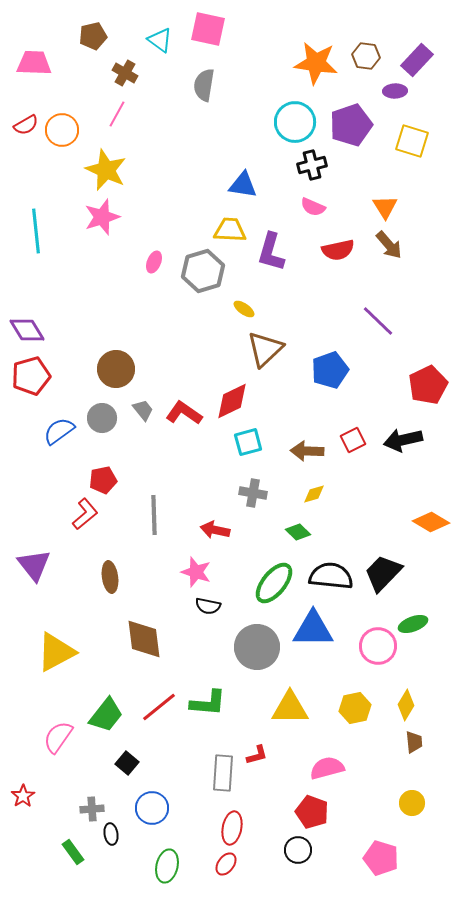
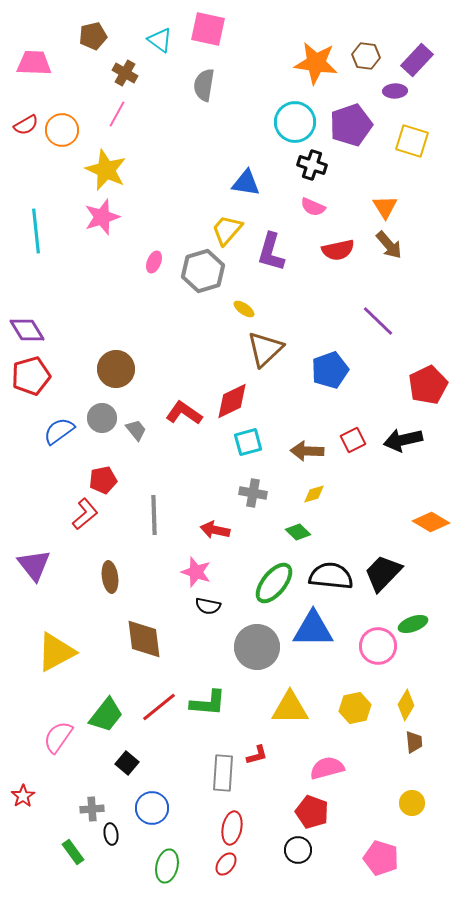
black cross at (312, 165): rotated 32 degrees clockwise
blue triangle at (243, 185): moved 3 px right, 2 px up
yellow trapezoid at (230, 230): moved 3 px left; rotated 52 degrees counterclockwise
gray trapezoid at (143, 410): moved 7 px left, 20 px down
